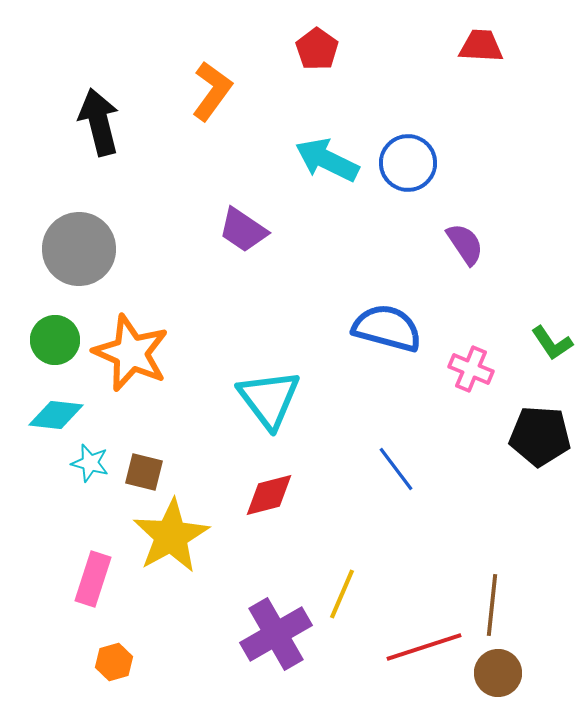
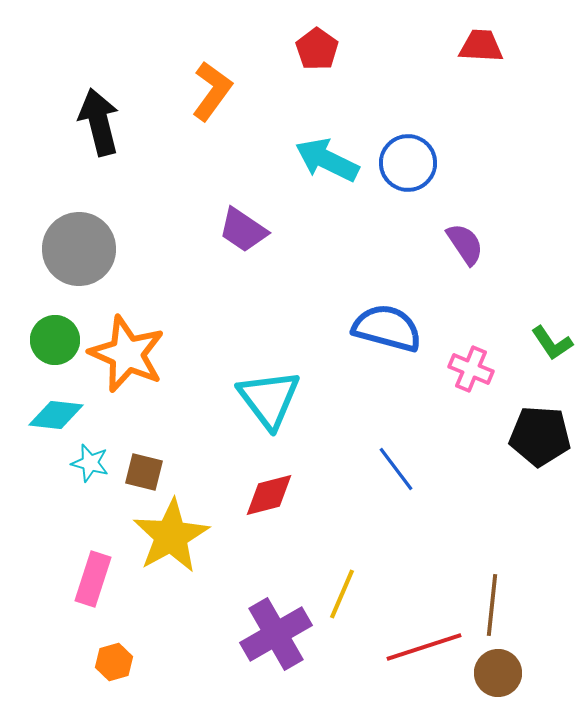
orange star: moved 4 px left, 1 px down
